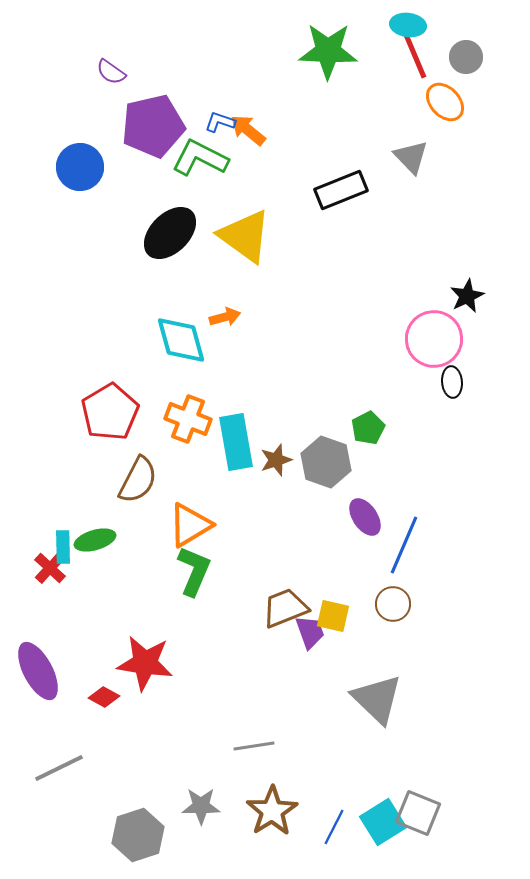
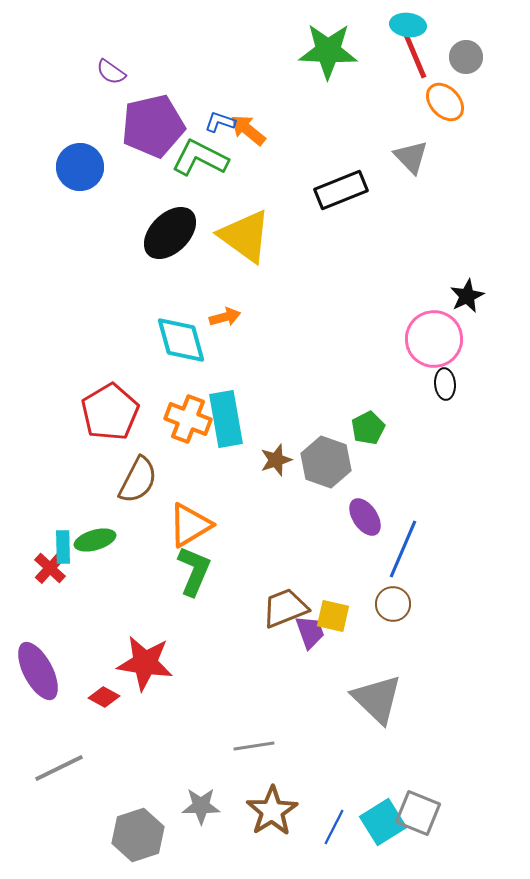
black ellipse at (452, 382): moved 7 px left, 2 px down
cyan rectangle at (236, 442): moved 10 px left, 23 px up
blue line at (404, 545): moved 1 px left, 4 px down
